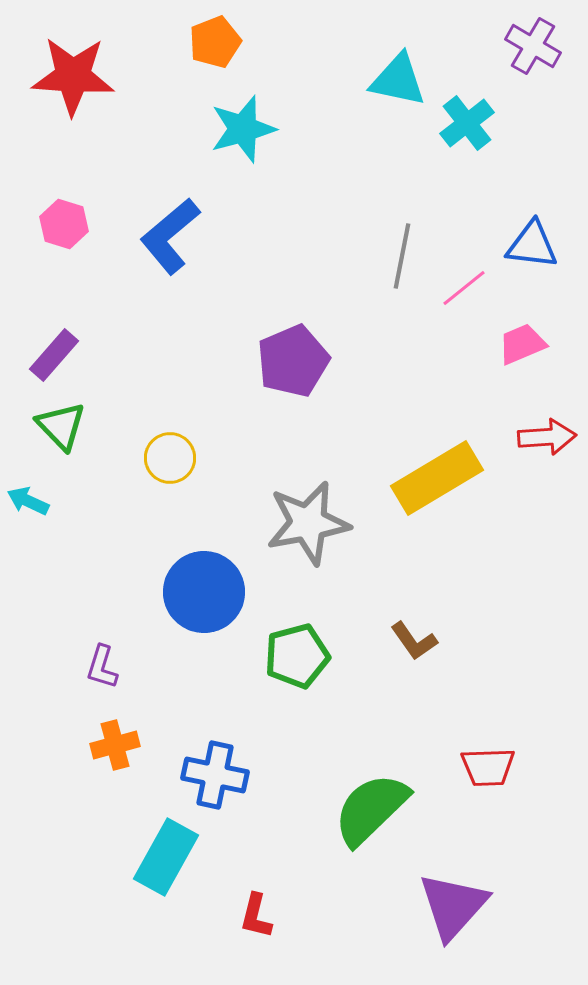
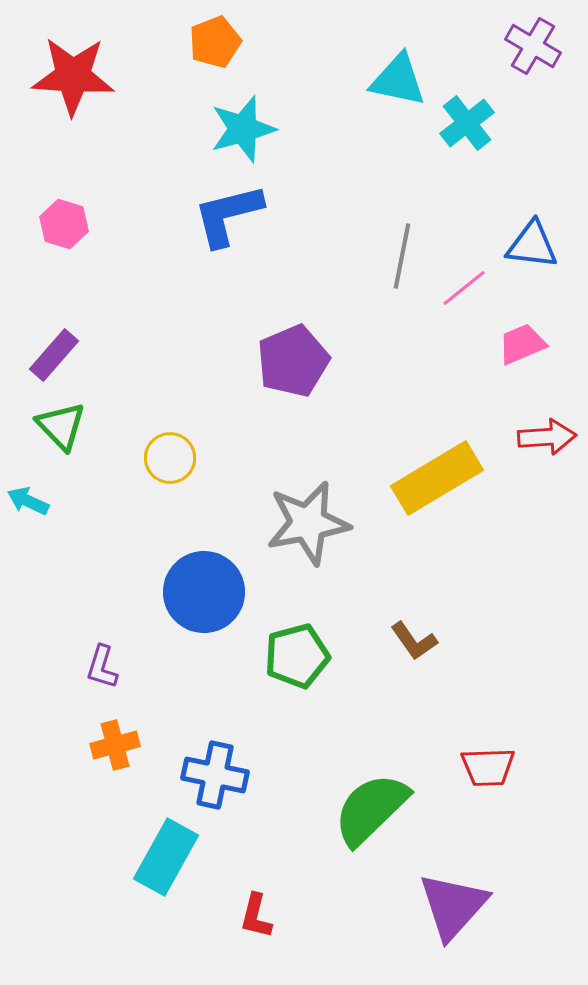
blue L-shape: moved 58 px right, 21 px up; rotated 26 degrees clockwise
